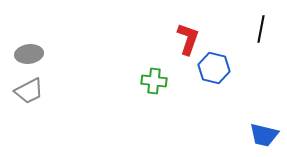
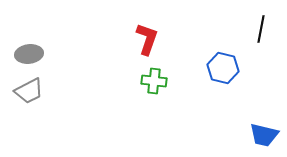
red L-shape: moved 41 px left
blue hexagon: moved 9 px right
